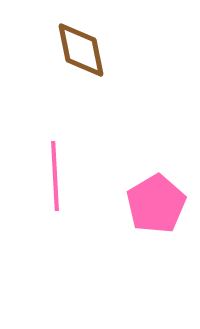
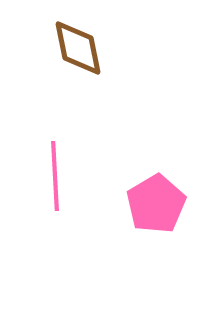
brown diamond: moved 3 px left, 2 px up
